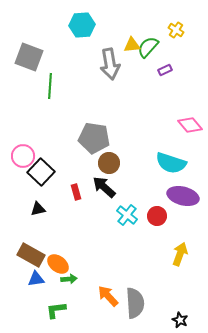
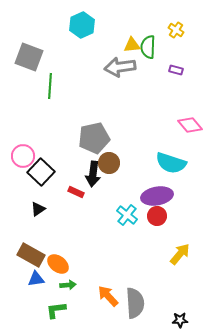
cyan hexagon: rotated 20 degrees counterclockwise
green semicircle: rotated 40 degrees counterclockwise
gray arrow: moved 10 px right, 3 px down; rotated 92 degrees clockwise
purple rectangle: moved 11 px right; rotated 40 degrees clockwise
gray pentagon: rotated 20 degrees counterclockwise
black arrow: moved 11 px left, 13 px up; rotated 125 degrees counterclockwise
red rectangle: rotated 49 degrees counterclockwise
purple ellipse: moved 26 px left; rotated 24 degrees counterclockwise
black triangle: rotated 21 degrees counterclockwise
yellow arrow: rotated 20 degrees clockwise
green arrow: moved 1 px left, 6 px down
black star: rotated 28 degrees counterclockwise
